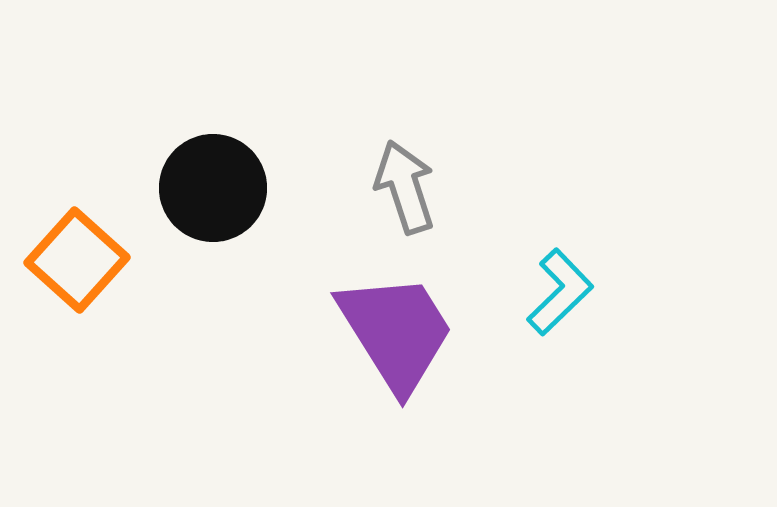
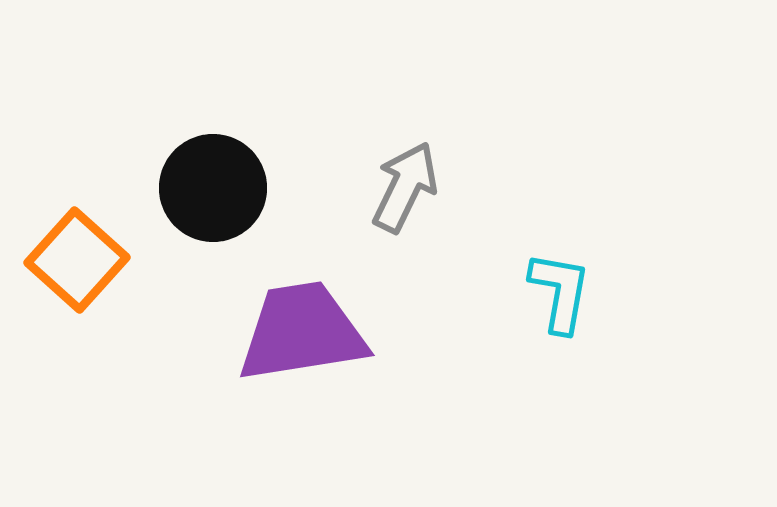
gray arrow: rotated 44 degrees clockwise
cyan L-shape: rotated 36 degrees counterclockwise
purple trapezoid: moved 94 px left; rotated 67 degrees counterclockwise
